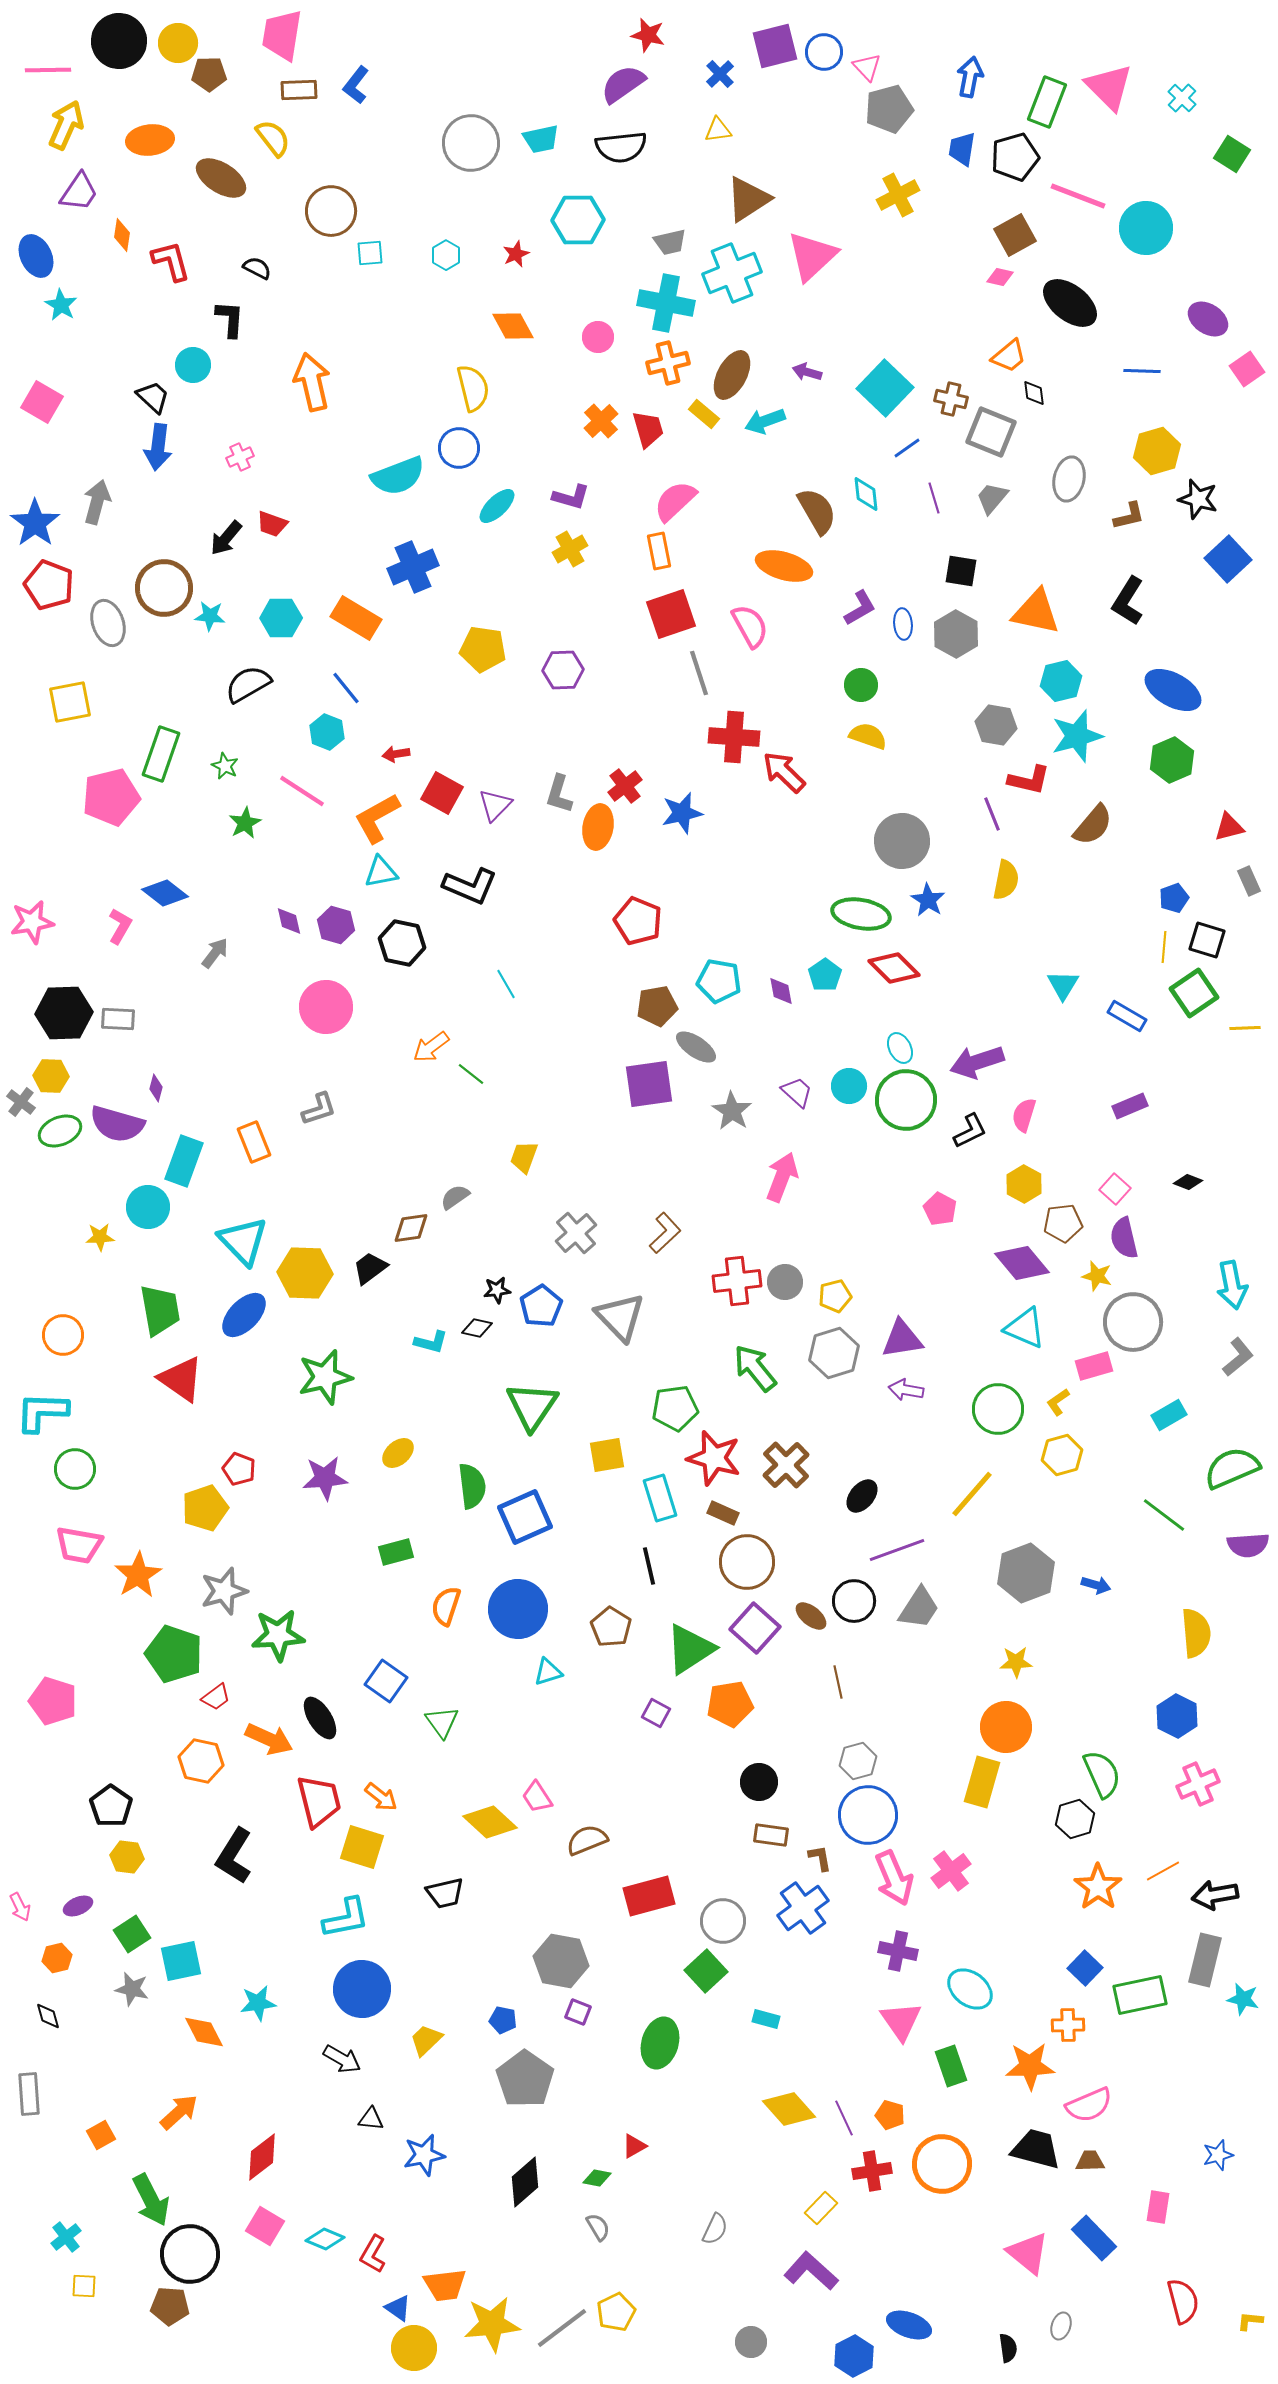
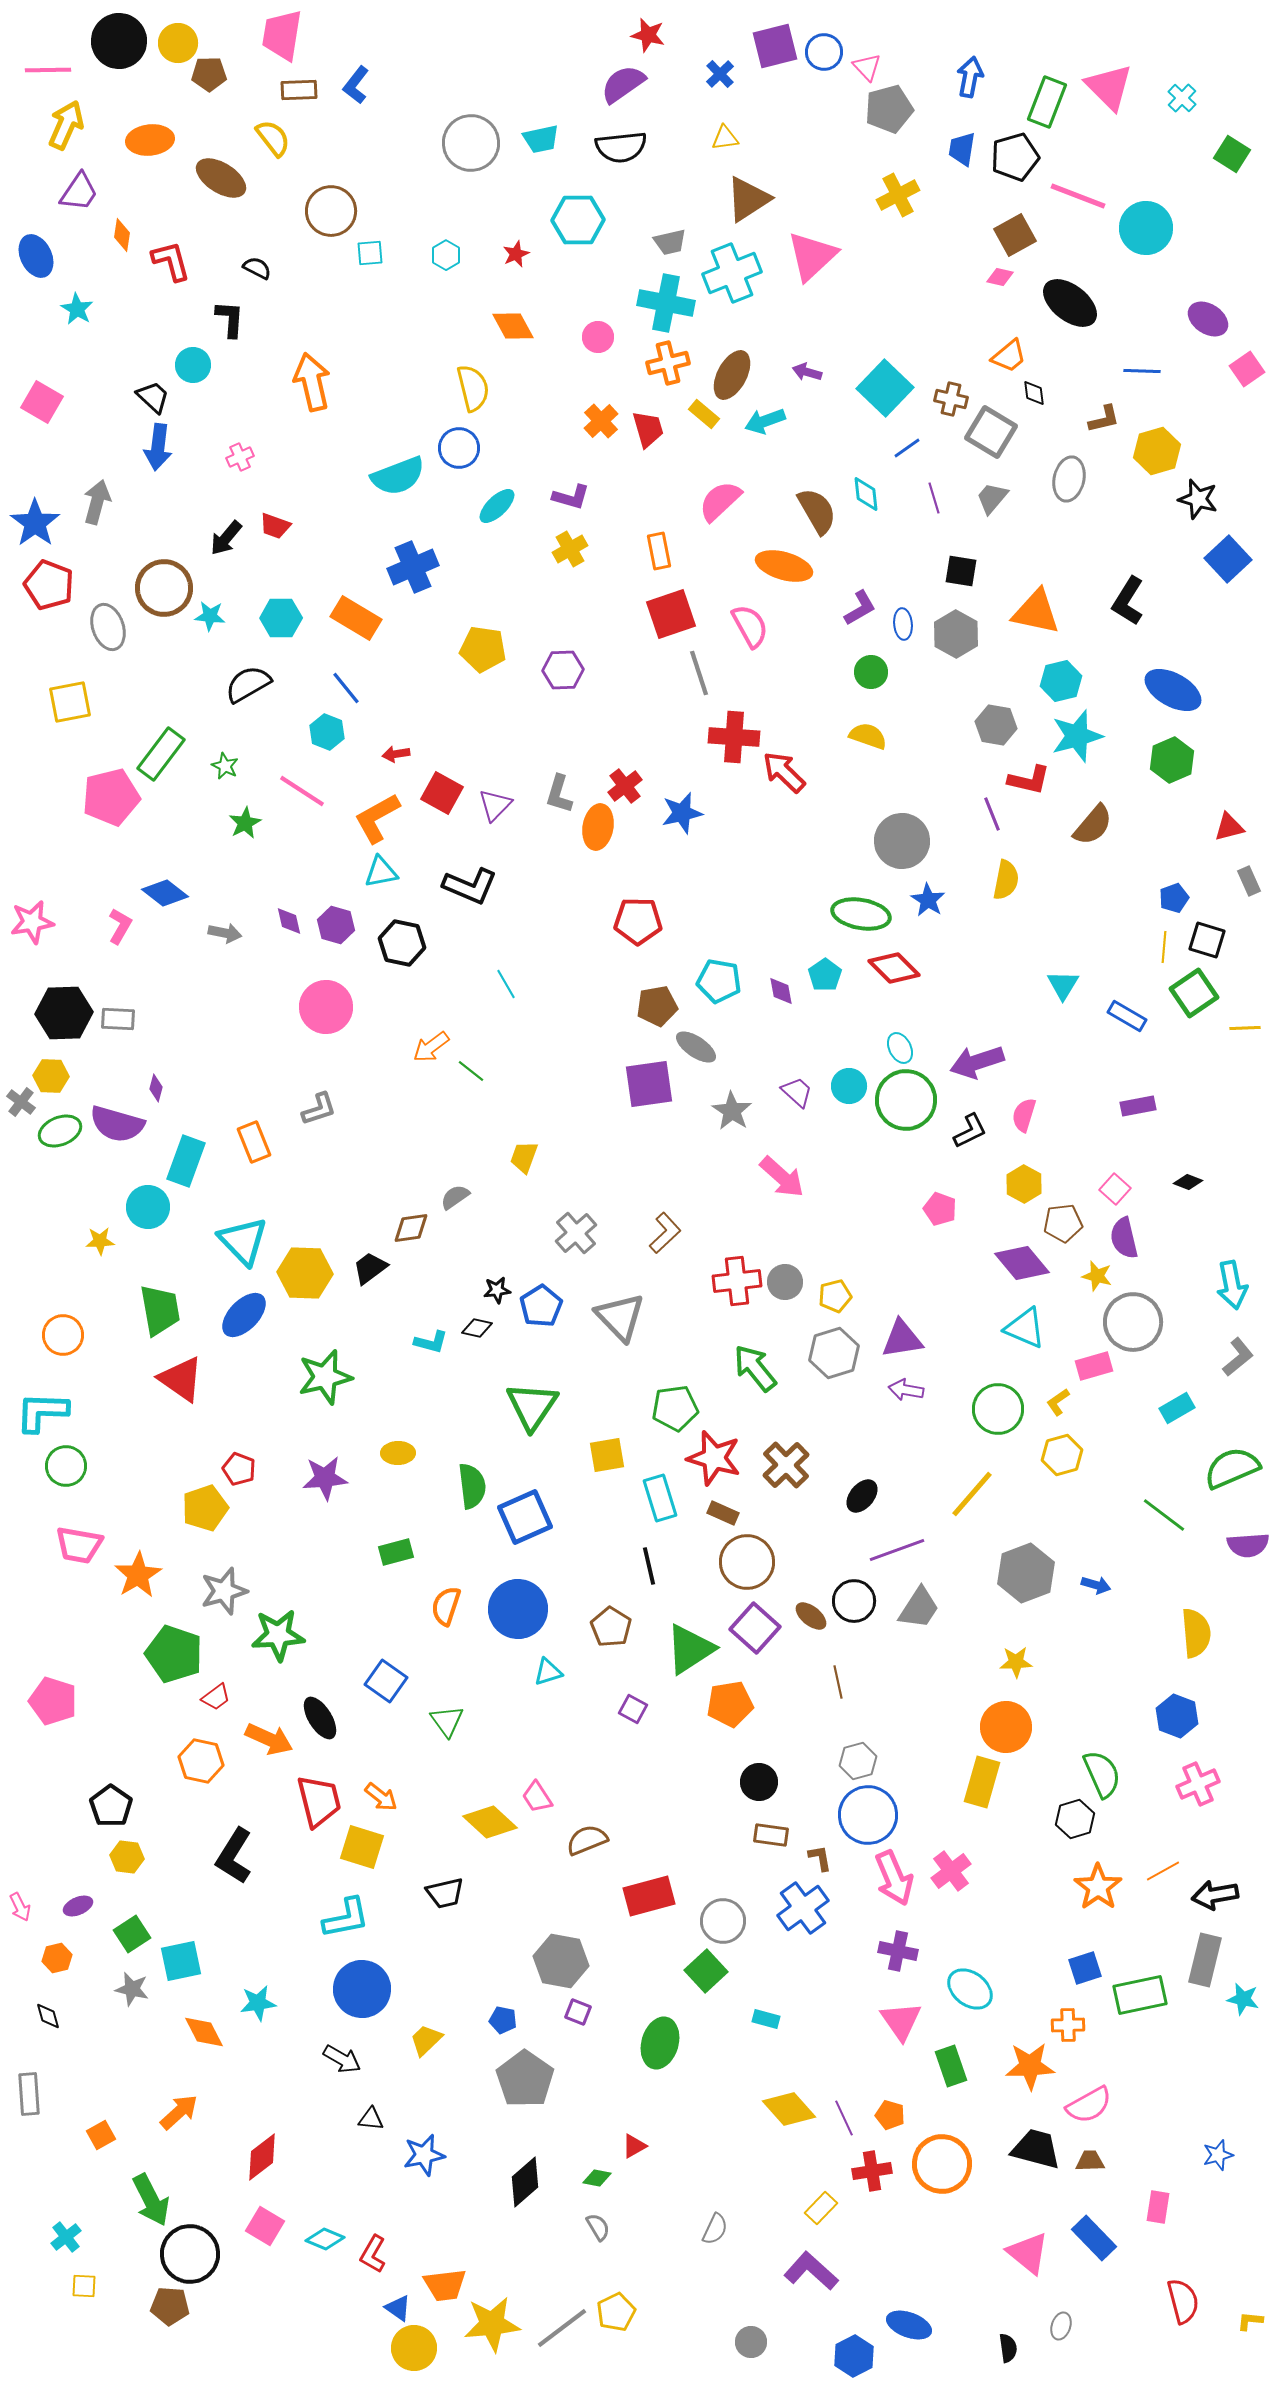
yellow triangle at (718, 130): moved 7 px right, 8 px down
cyan star at (61, 305): moved 16 px right, 4 px down
gray square at (991, 432): rotated 9 degrees clockwise
pink semicircle at (675, 501): moved 45 px right
brown L-shape at (1129, 516): moved 25 px left, 97 px up
red trapezoid at (272, 524): moved 3 px right, 2 px down
gray ellipse at (108, 623): moved 4 px down
green circle at (861, 685): moved 10 px right, 13 px up
green rectangle at (161, 754): rotated 18 degrees clockwise
red pentagon at (638, 921): rotated 21 degrees counterclockwise
gray arrow at (215, 953): moved 10 px right, 20 px up; rotated 64 degrees clockwise
green line at (471, 1074): moved 3 px up
purple rectangle at (1130, 1106): moved 8 px right; rotated 12 degrees clockwise
cyan rectangle at (184, 1161): moved 2 px right
pink arrow at (782, 1177): rotated 111 degrees clockwise
pink pentagon at (940, 1209): rotated 8 degrees counterclockwise
yellow star at (100, 1237): moved 4 px down
cyan rectangle at (1169, 1415): moved 8 px right, 7 px up
yellow ellipse at (398, 1453): rotated 40 degrees clockwise
green circle at (75, 1469): moved 9 px left, 3 px up
purple square at (656, 1713): moved 23 px left, 4 px up
blue hexagon at (1177, 1716): rotated 6 degrees counterclockwise
green triangle at (442, 1722): moved 5 px right, 1 px up
blue square at (1085, 1968): rotated 28 degrees clockwise
pink semicircle at (1089, 2105): rotated 6 degrees counterclockwise
